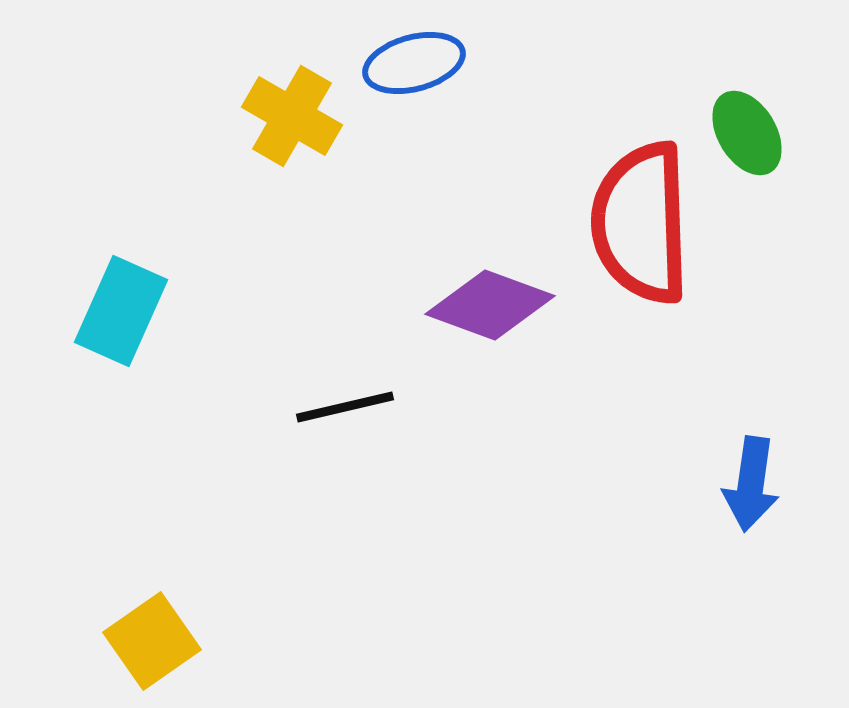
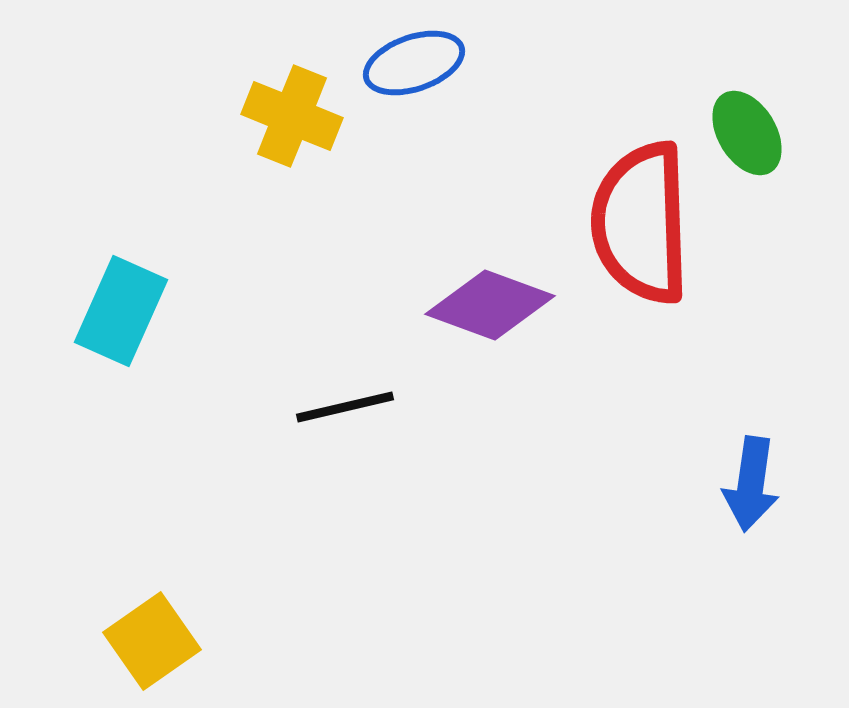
blue ellipse: rotated 4 degrees counterclockwise
yellow cross: rotated 8 degrees counterclockwise
